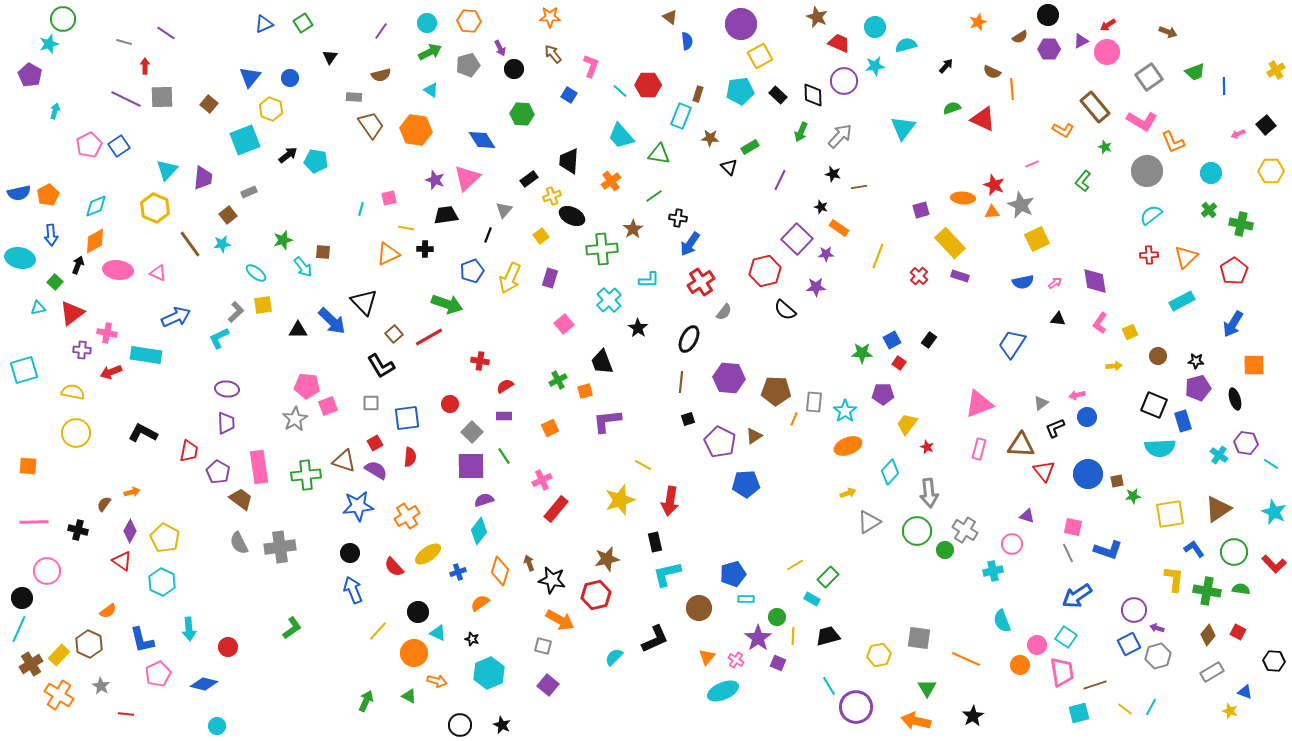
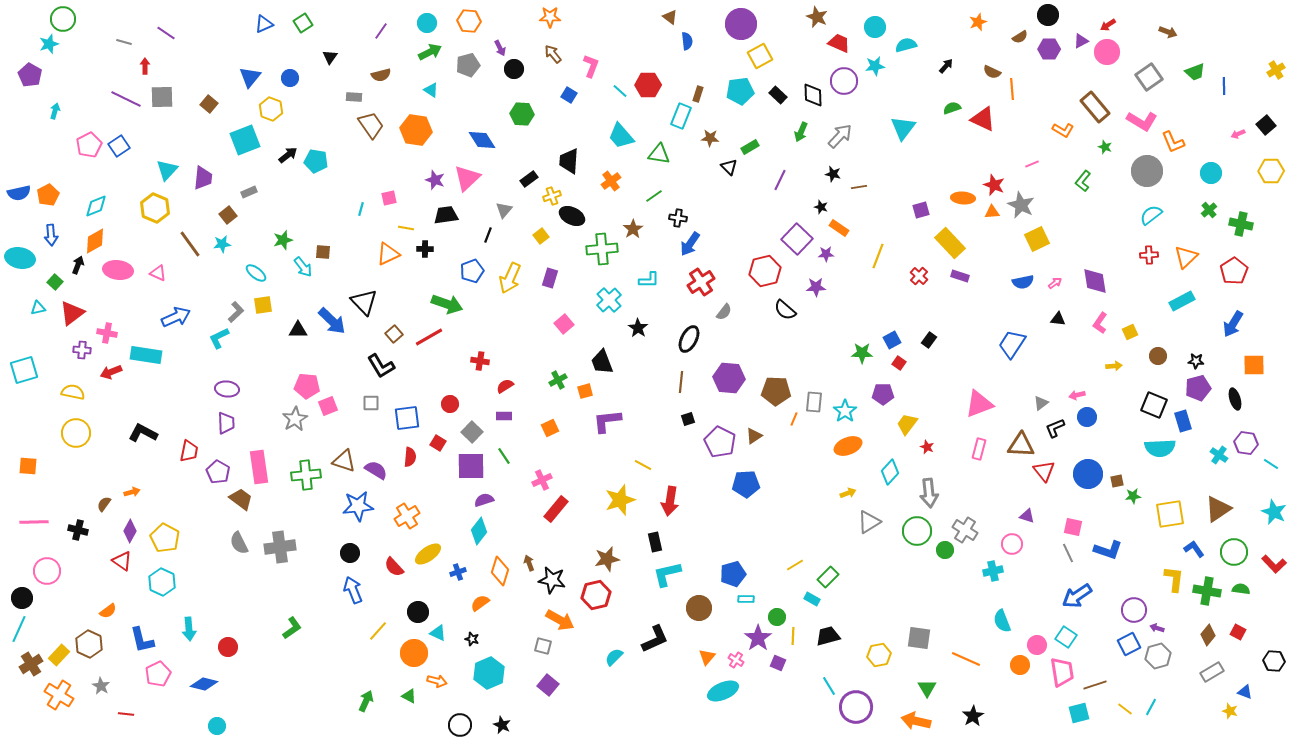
red square at (375, 443): moved 63 px right; rotated 28 degrees counterclockwise
